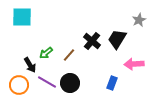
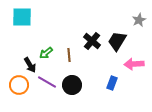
black trapezoid: moved 2 px down
brown line: rotated 48 degrees counterclockwise
black circle: moved 2 px right, 2 px down
